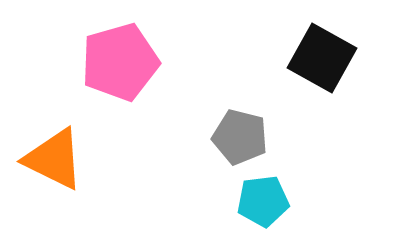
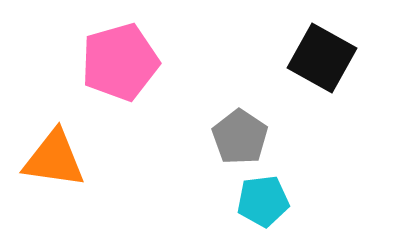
gray pentagon: rotated 20 degrees clockwise
orange triangle: rotated 18 degrees counterclockwise
